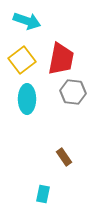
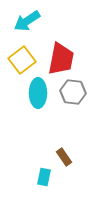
cyan arrow: rotated 128 degrees clockwise
cyan ellipse: moved 11 px right, 6 px up
cyan rectangle: moved 1 px right, 17 px up
